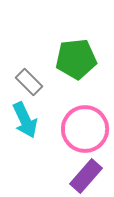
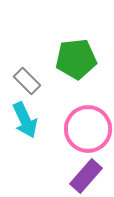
gray rectangle: moved 2 px left, 1 px up
pink circle: moved 3 px right
